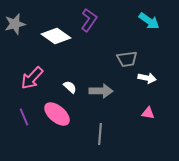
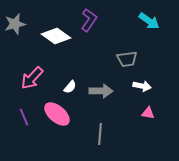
white arrow: moved 5 px left, 8 px down
white semicircle: rotated 88 degrees clockwise
